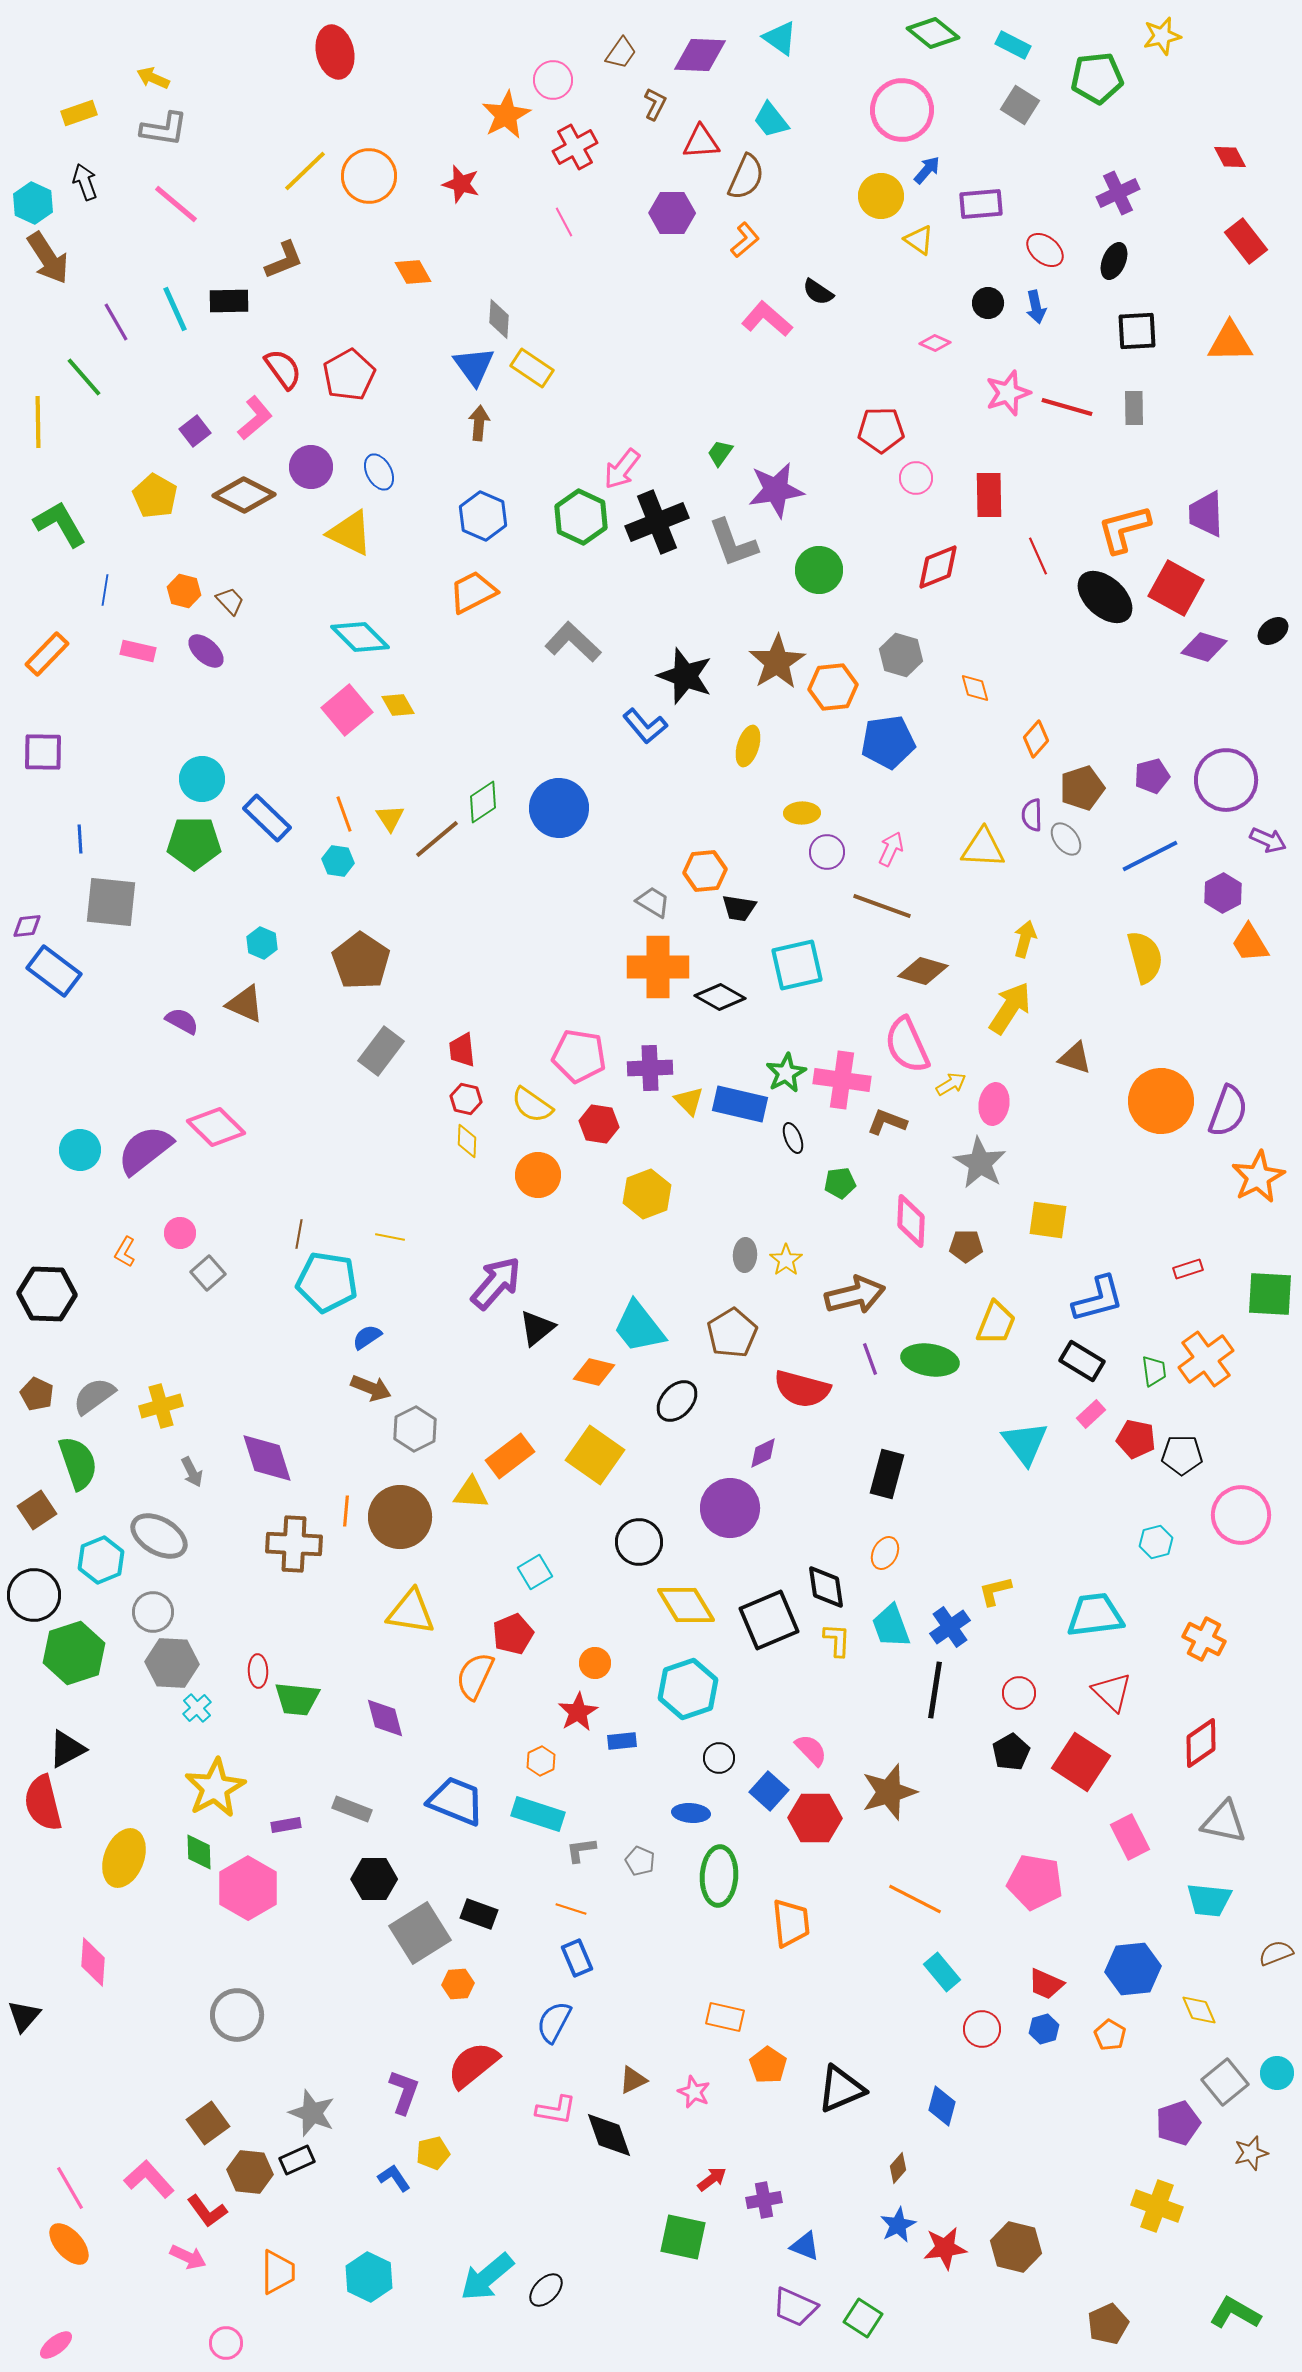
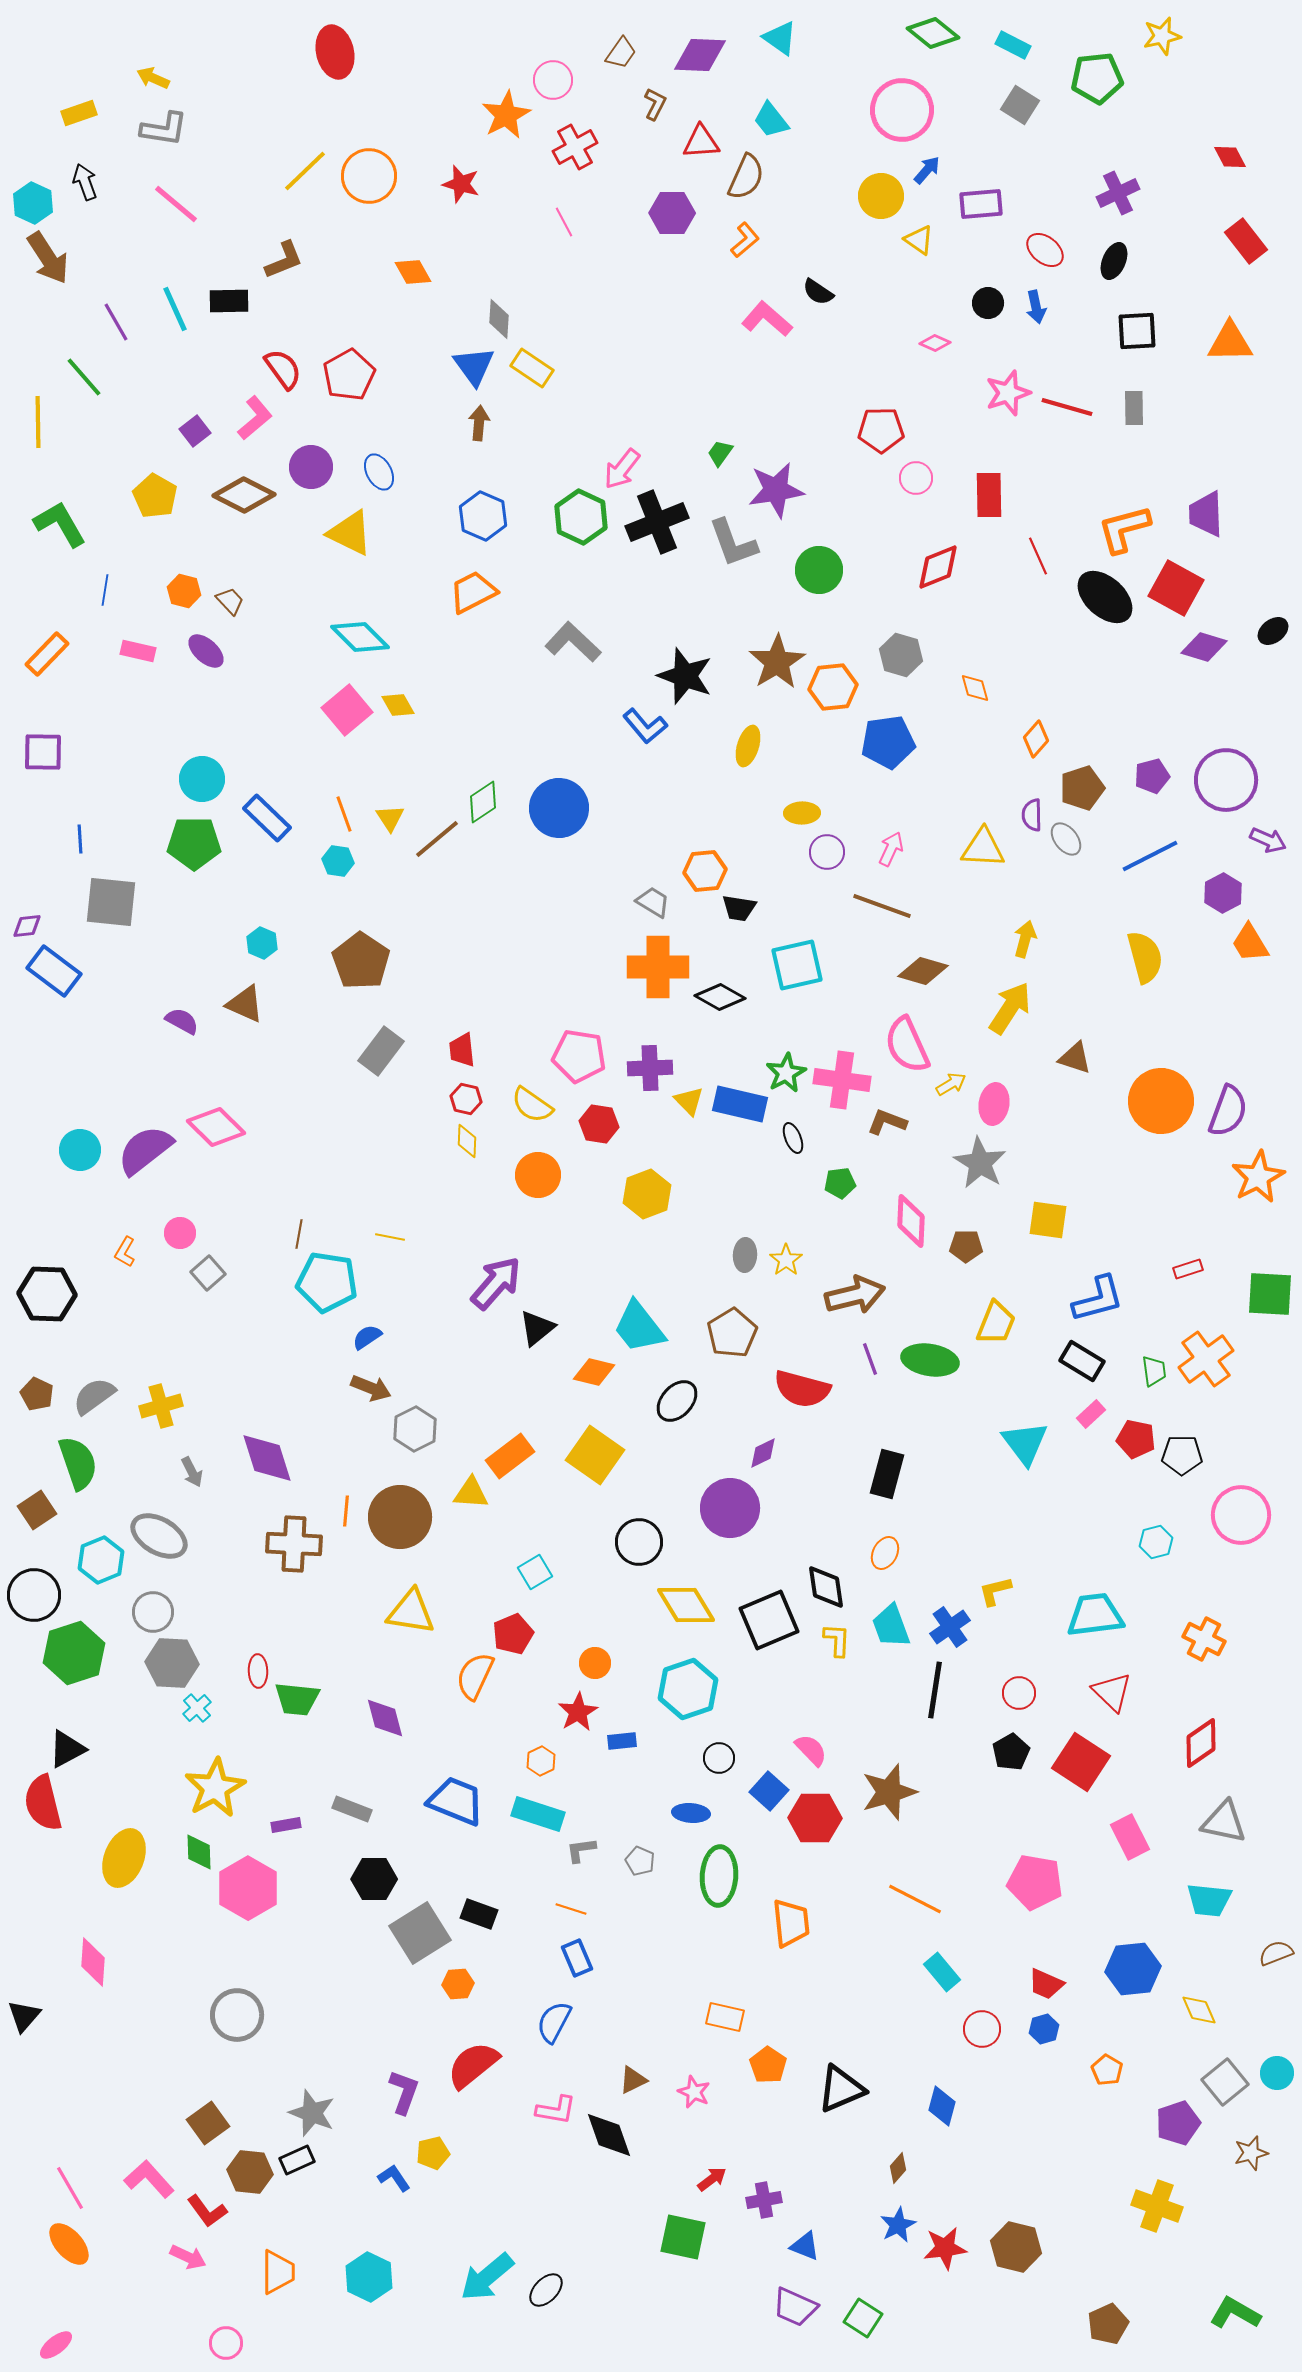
orange pentagon at (1110, 2035): moved 3 px left, 35 px down
